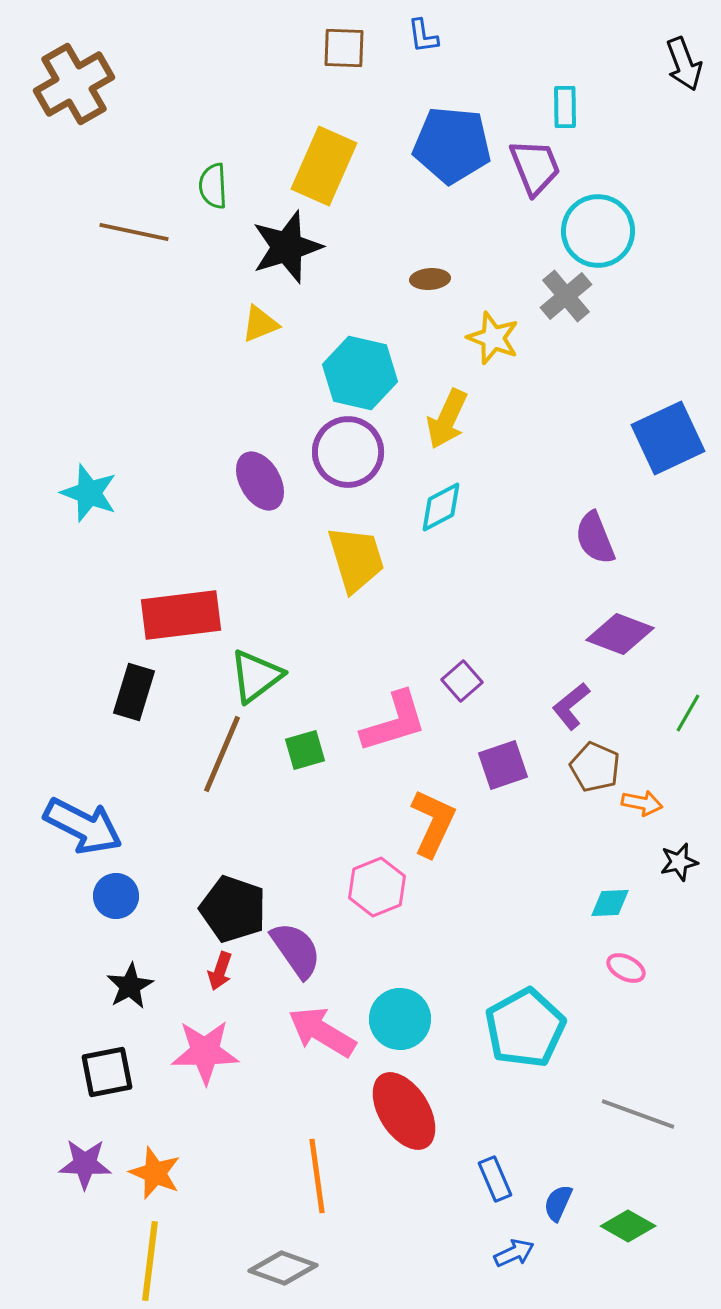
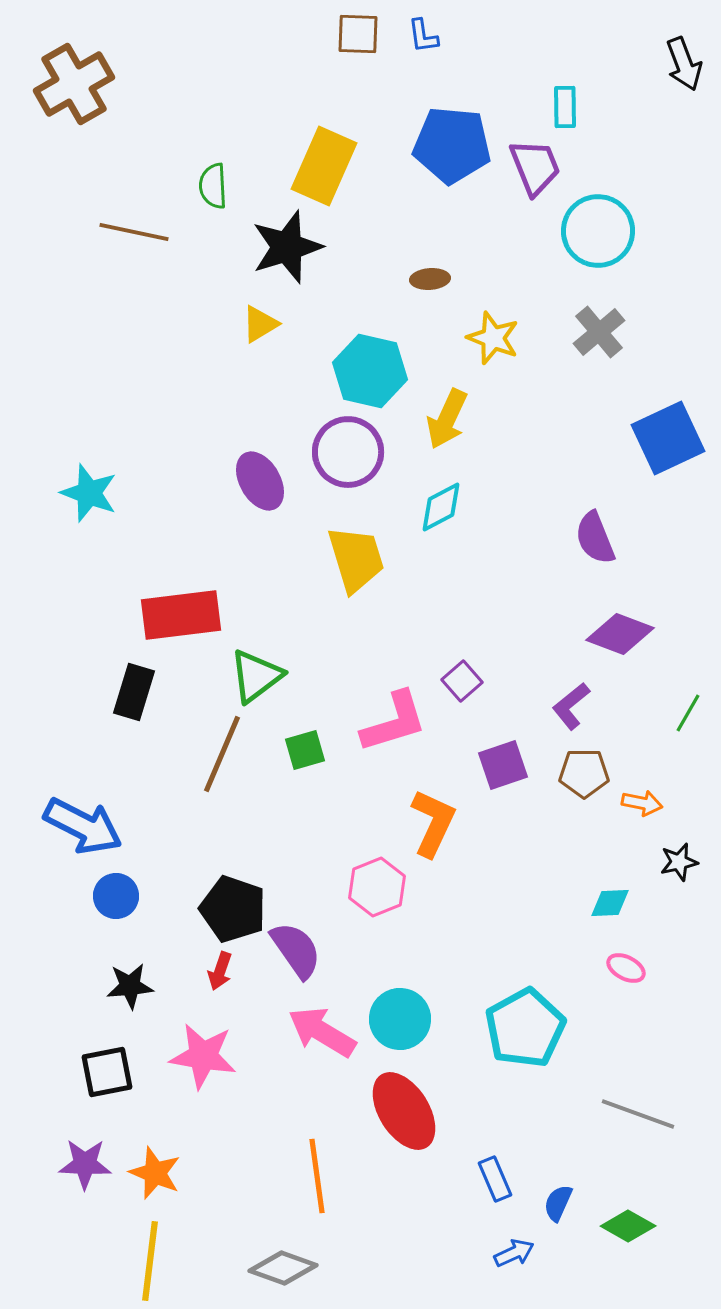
brown square at (344, 48): moved 14 px right, 14 px up
gray cross at (566, 296): moved 33 px right, 36 px down
yellow triangle at (260, 324): rotated 9 degrees counterclockwise
cyan hexagon at (360, 373): moved 10 px right, 2 px up
brown pentagon at (595, 767): moved 11 px left, 6 px down; rotated 24 degrees counterclockwise
black star at (130, 986): rotated 24 degrees clockwise
pink star at (205, 1052): moved 2 px left, 4 px down; rotated 10 degrees clockwise
